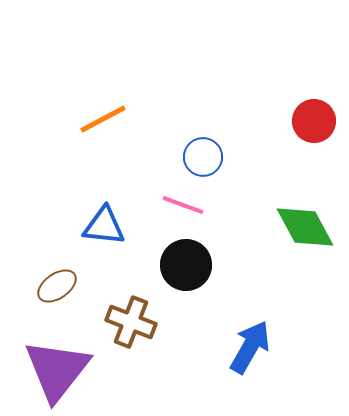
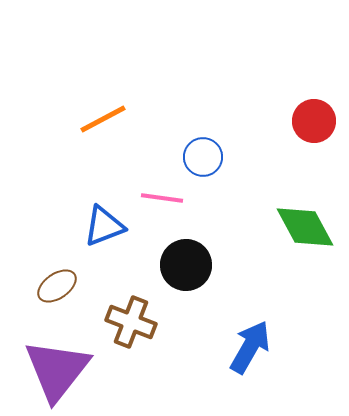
pink line: moved 21 px left, 7 px up; rotated 12 degrees counterclockwise
blue triangle: rotated 27 degrees counterclockwise
